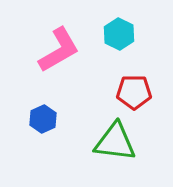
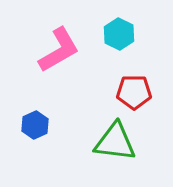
blue hexagon: moved 8 px left, 6 px down
